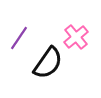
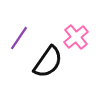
black semicircle: moved 1 px up
